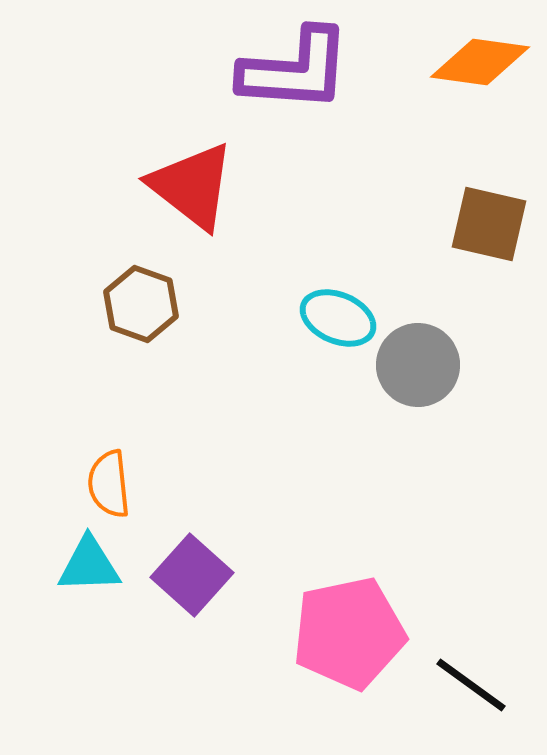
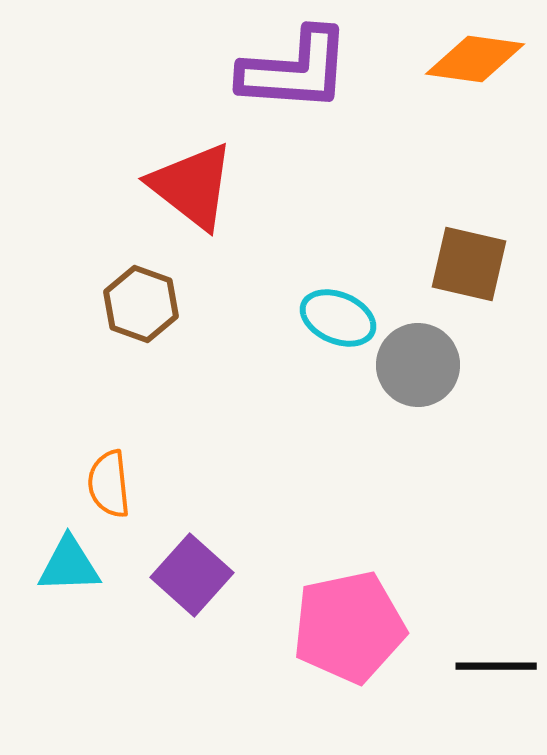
orange diamond: moved 5 px left, 3 px up
brown square: moved 20 px left, 40 px down
cyan triangle: moved 20 px left
pink pentagon: moved 6 px up
black line: moved 25 px right, 19 px up; rotated 36 degrees counterclockwise
